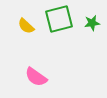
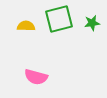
yellow semicircle: rotated 138 degrees clockwise
pink semicircle: rotated 20 degrees counterclockwise
